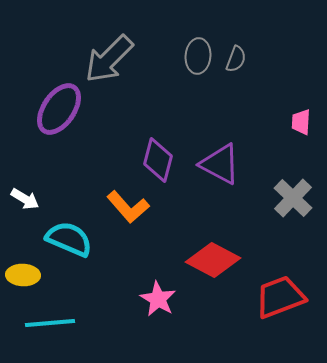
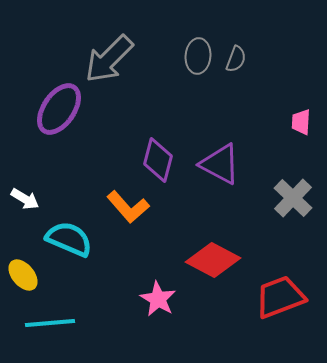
yellow ellipse: rotated 48 degrees clockwise
